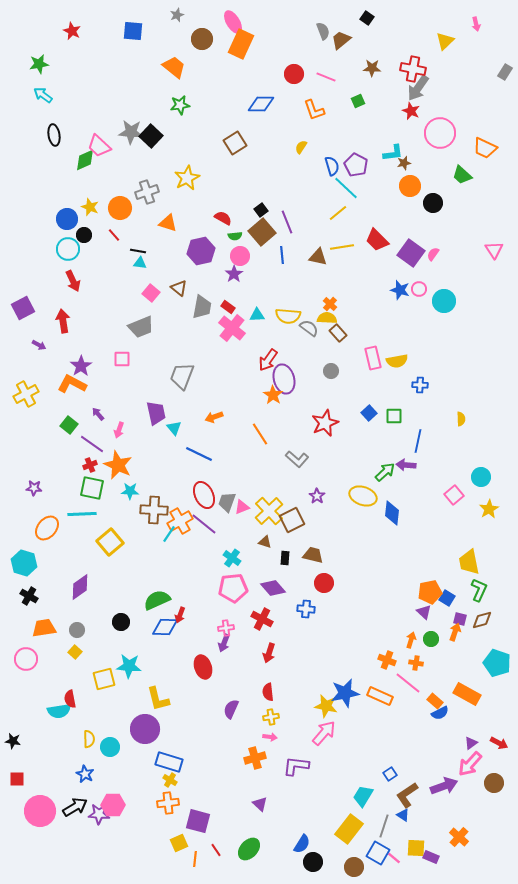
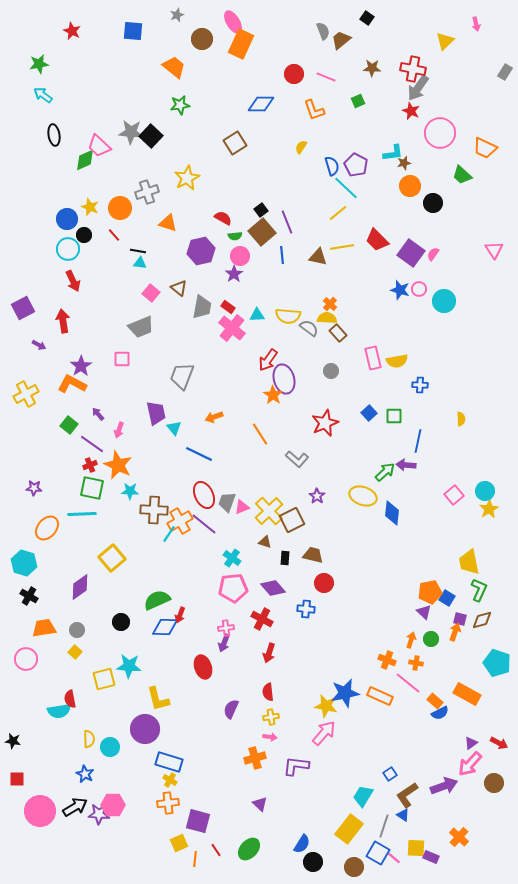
cyan circle at (481, 477): moved 4 px right, 14 px down
yellow square at (110, 542): moved 2 px right, 16 px down
